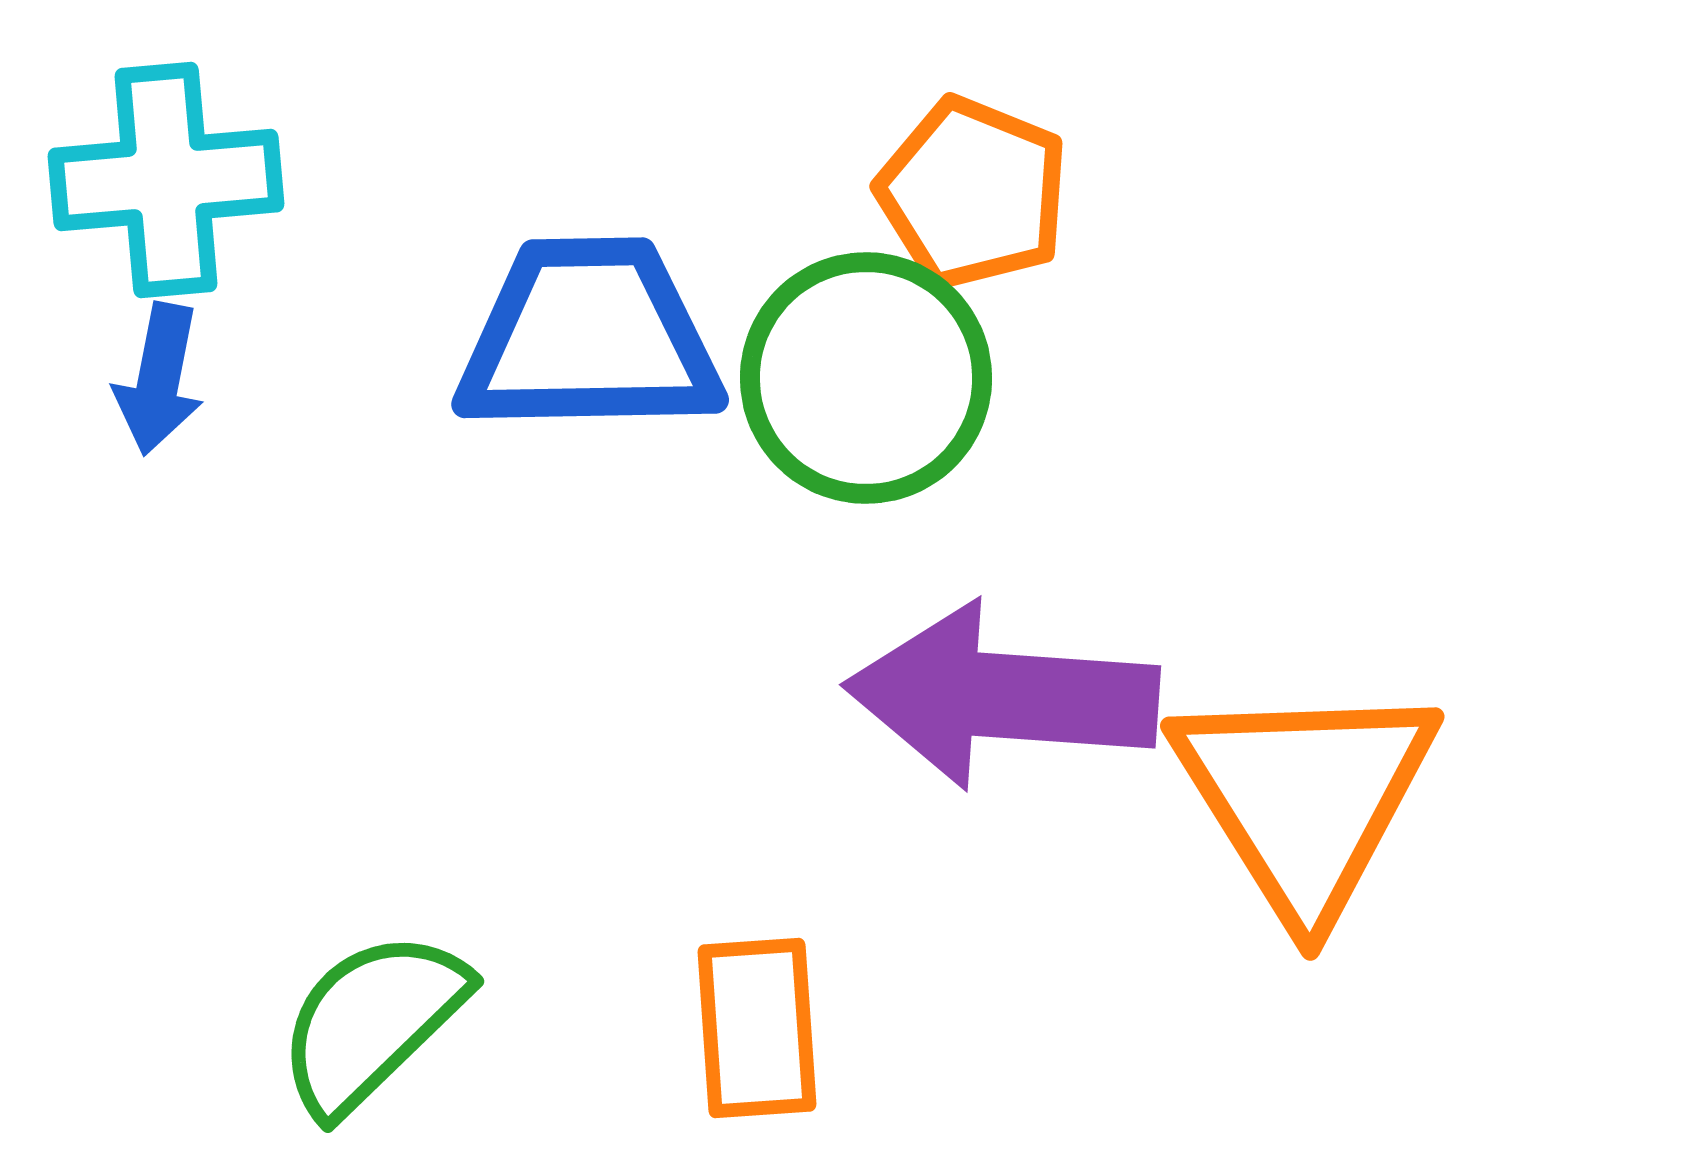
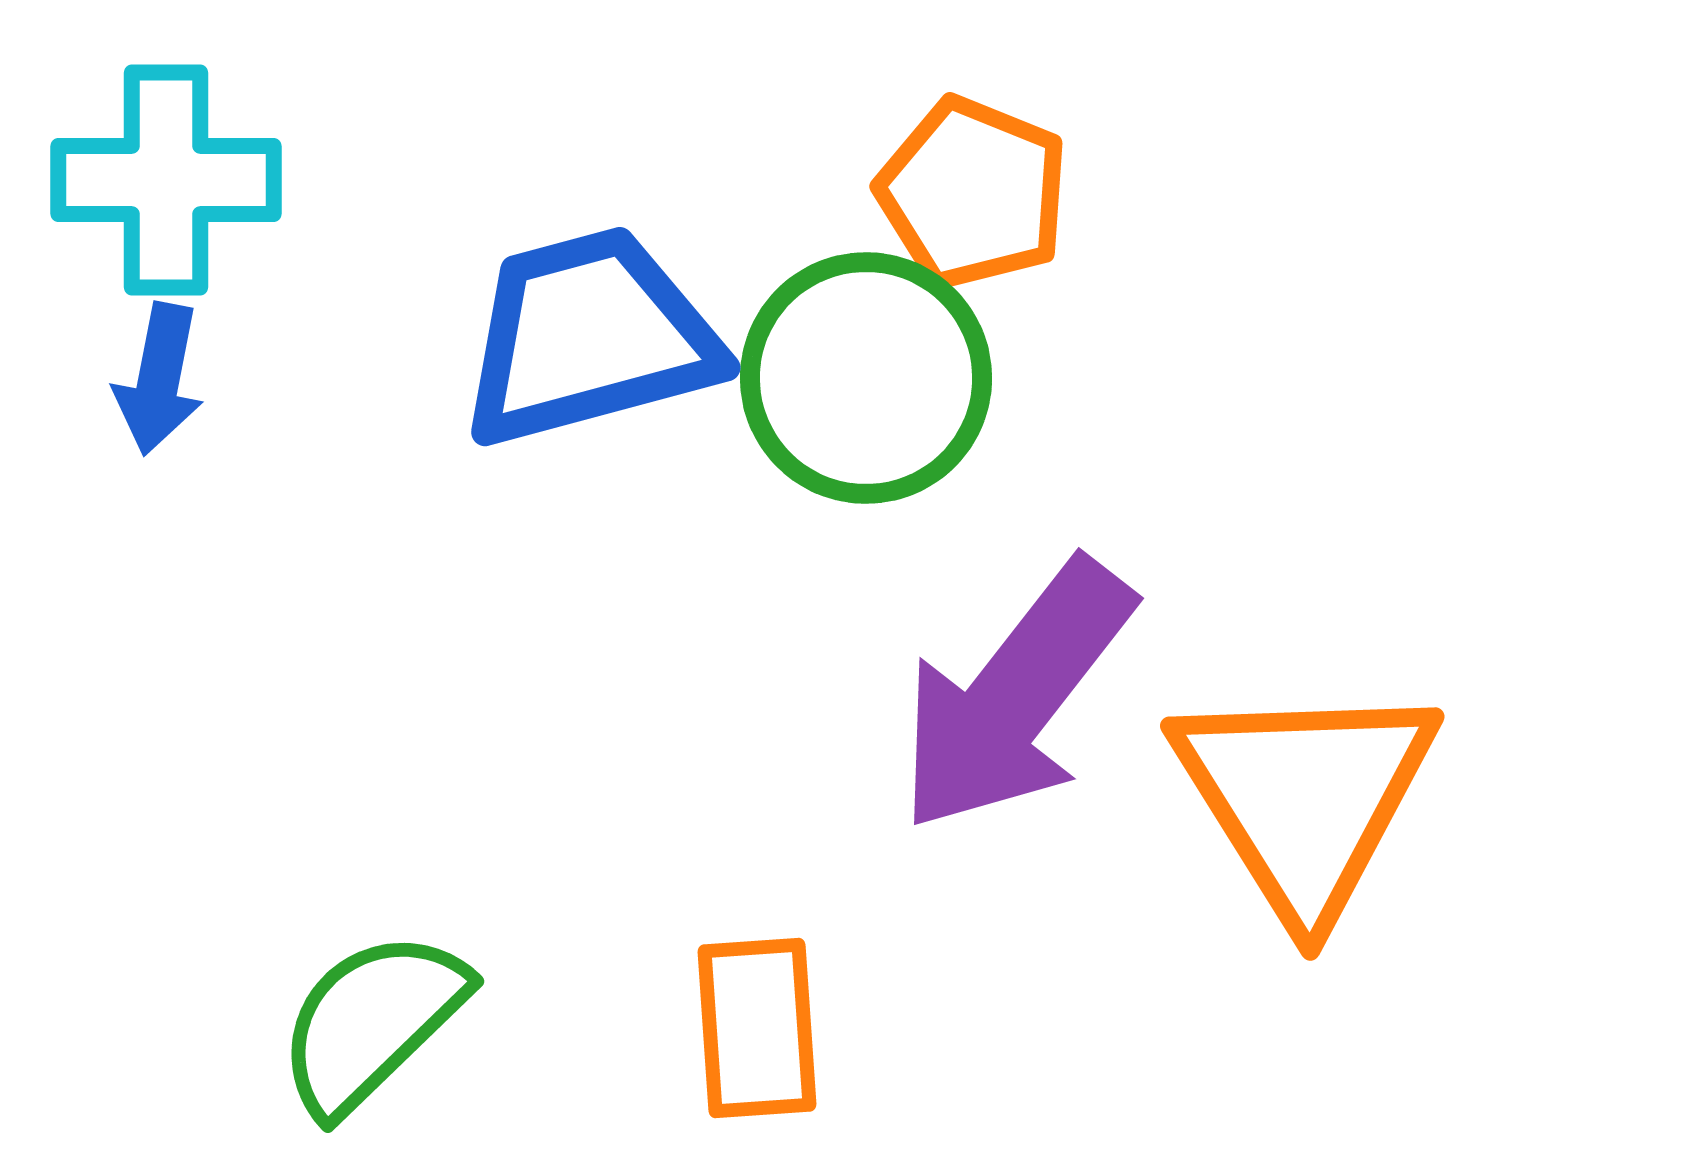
cyan cross: rotated 5 degrees clockwise
blue trapezoid: rotated 14 degrees counterclockwise
purple arrow: moved 13 px right; rotated 56 degrees counterclockwise
